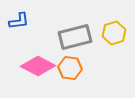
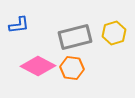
blue L-shape: moved 4 px down
orange hexagon: moved 2 px right
